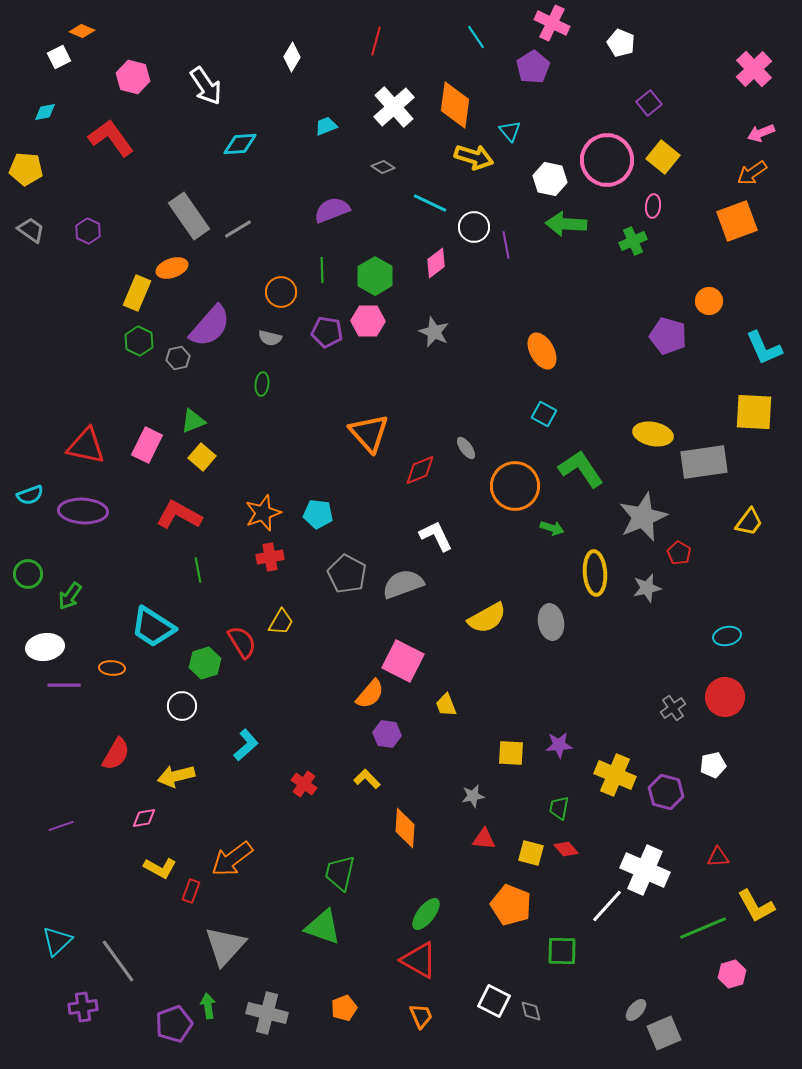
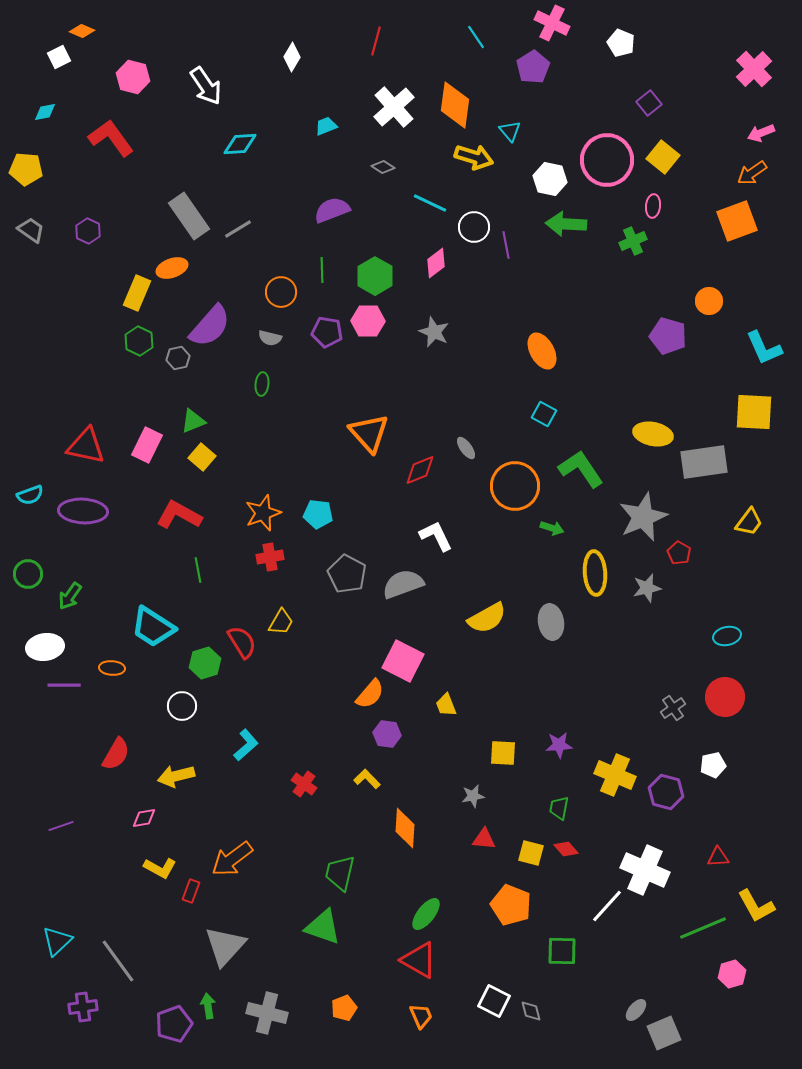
yellow square at (511, 753): moved 8 px left
